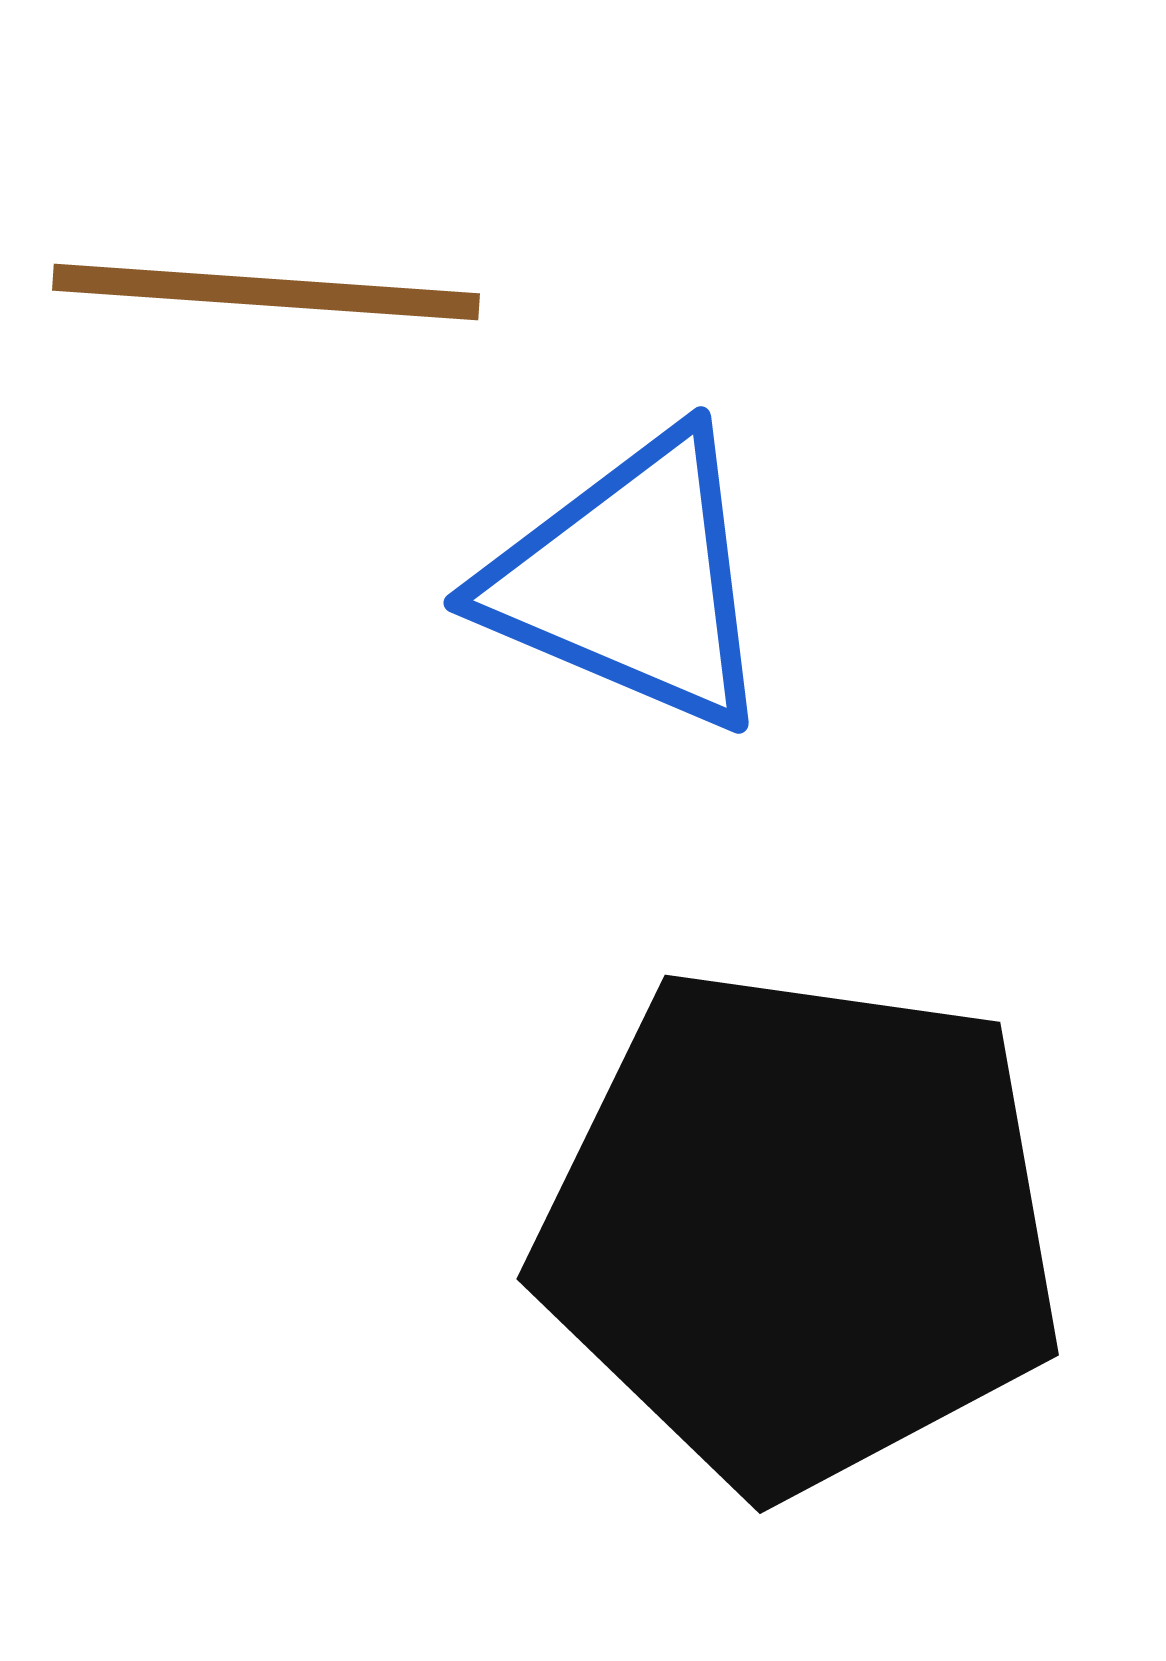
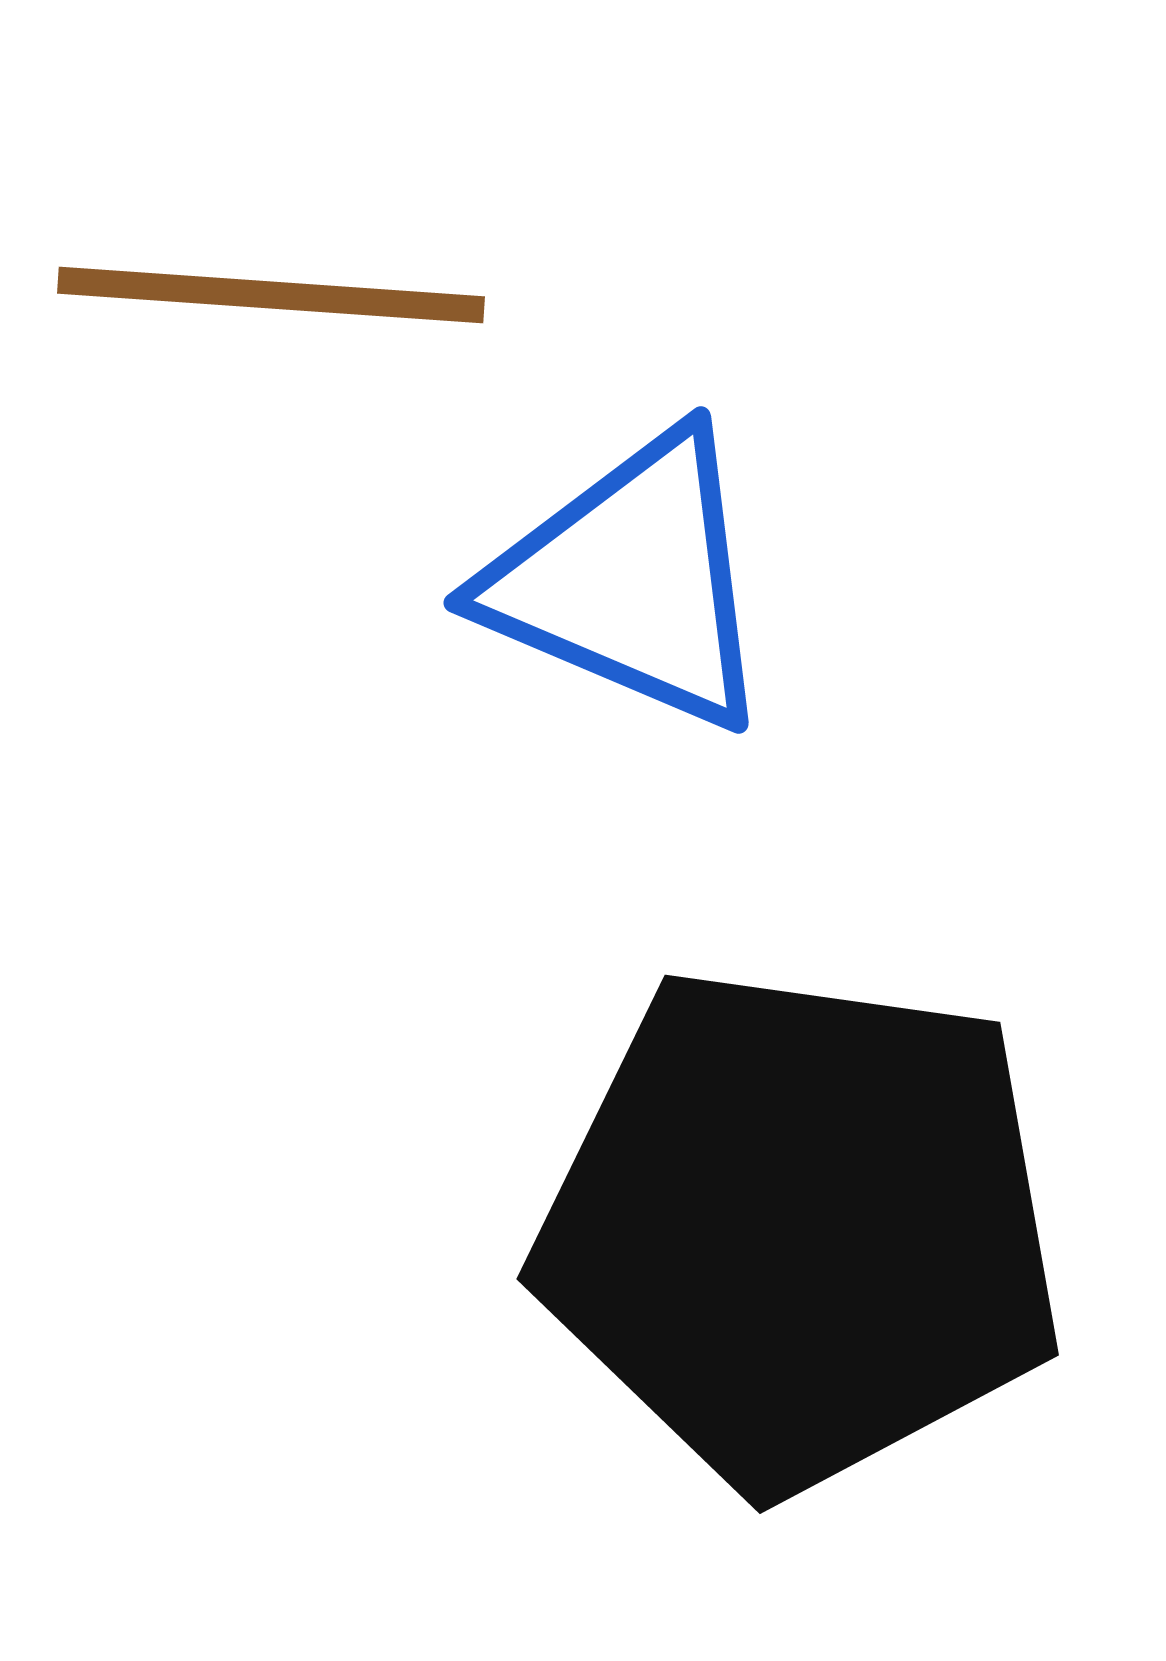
brown line: moved 5 px right, 3 px down
